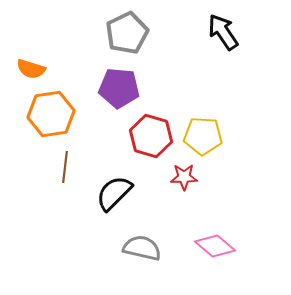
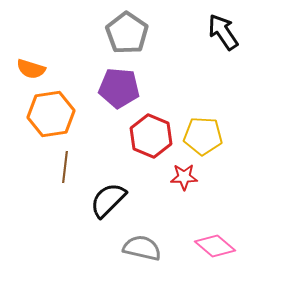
gray pentagon: rotated 12 degrees counterclockwise
red hexagon: rotated 6 degrees clockwise
black semicircle: moved 6 px left, 7 px down
